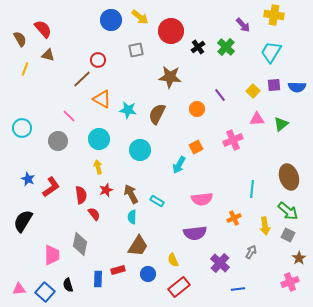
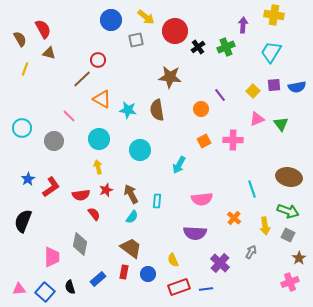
yellow arrow at (140, 17): moved 6 px right
purple arrow at (243, 25): rotated 133 degrees counterclockwise
red semicircle at (43, 29): rotated 12 degrees clockwise
red circle at (171, 31): moved 4 px right
green cross at (226, 47): rotated 24 degrees clockwise
gray square at (136, 50): moved 10 px up
brown triangle at (48, 55): moved 1 px right, 2 px up
blue semicircle at (297, 87): rotated 12 degrees counterclockwise
orange circle at (197, 109): moved 4 px right
brown semicircle at (157, 114): moved 4 px up; rotated 35 degrees counterclockwise
pink triangle at (257, 119): rotated 21 degrees counterclockwise
green triangle at (281, 124): rotated 28 degrees counterclockwise
pink cross at (233, 140): rotated 24 degrees clockwise
gray circle at (58, 141): moved 4 px left
orange square at (196, 147): moved 8 px right, 6 px up
brown ellipse at (289, 177): rotated 60 degrees counterclockwise
blue star at (28, 179): rotated 16 degrees clockwise
cyan line at (252, 189): rotated 24 degrees counterclockwise
red semicircle at (81, 195): rotated 90 degrees clockwise
cyan rectangle at (157, 201): rotated 64 degrees clockwise
green arrow at (288, 211): rotated 20 degrees counterclockwise
cyan semicircle at (132, 217): rotated 144 degrees counterclockwise
orange cross at (234, 218): rotated 24 degrees counterclockwise
black semicircle at (23, 221): rotated 10 degrees counterclockwise
purple semicircle at (195, 233): rotated 10 degrees clockwise
brown trapezoid at (138, 246): moved 7 px left, 2 px down; rotated 85 degrees counterclockwise
pink trapezoid at (52, 255): moved 2 px down
red rectangle at (118, 270): moved 6 px right, 2 px down; rotated 64 degrees counterclockwise
blue rectangle at (98, 279): rotated 49 degrees clockwise
black semicircle at (68, 285): moved 2 px right, 2 px down
red rectangle at (179, 287): rotated 20 degrees clockwise
blue line at (238, 289): moved 32 px left
